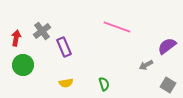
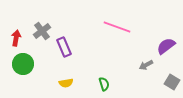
purple semicircle: moved 1 px left
green circle: moved 1 px up
gray square: moved 4 px right, 3 px up
